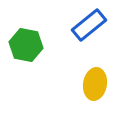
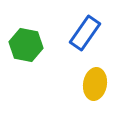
blue rectangle: moved 4 px left, 8 px down; rotated 16 degrees counterclockwise
